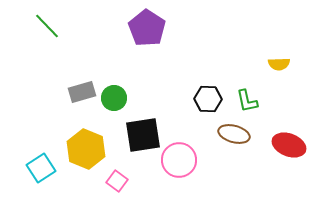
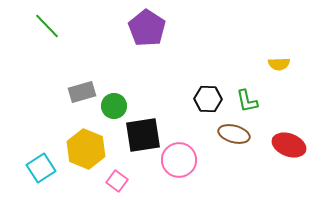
green circle: moved 8 px down
